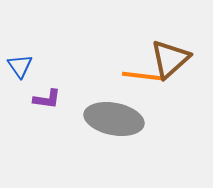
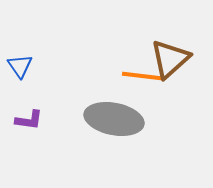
purple L-shape: moved 18 px left, 21 px down
